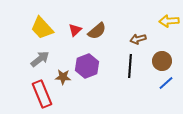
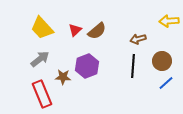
black line: moved 3 px right
